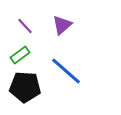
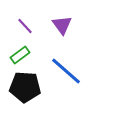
purple triangle: rotated 25 degrees counterclockwise
